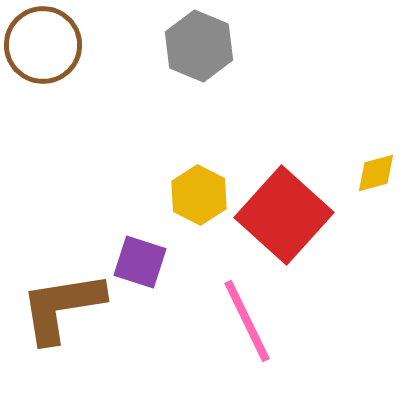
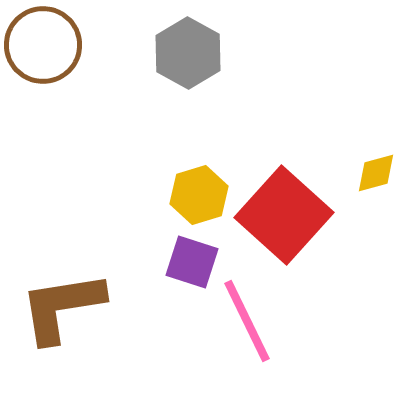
gray hexagon: moved 11 px left, 7 px down; rotated 6 degrees clockwise
yellow hexagon: rotated 16 degrees clockwise
purple square: moved 52 px right
